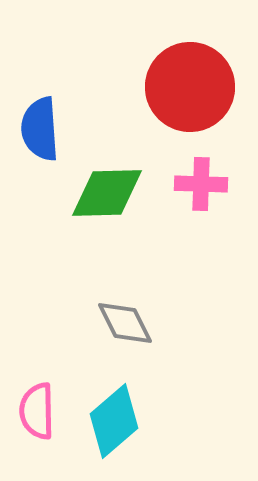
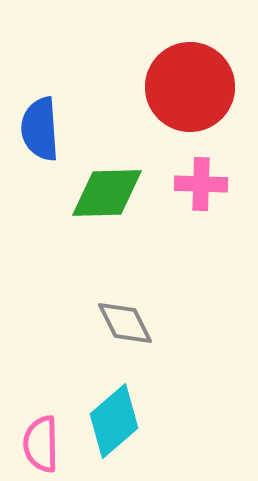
pink semicircle: moved 4 px right, 33 px down
